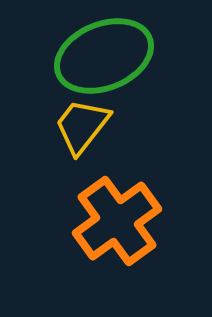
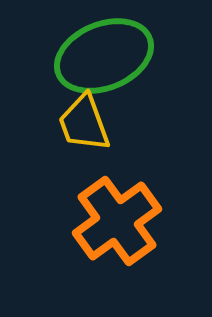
yellow trapezoid: moved 2 px right, 3 px up; rotated 58 degrees counterclockwise
